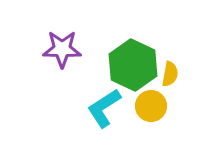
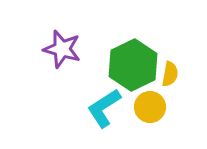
purple star: rotated 15 degrees clockwise
green hexagon: rotated 9 degrees clockwise
yellow circle: moved 1 px left, 1 px down
